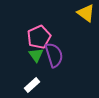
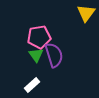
yellow triangle: rotated 30 degrees clockwise
pink pentagon: rotated 15 degrees clockwise
